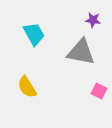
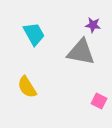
purple star: moved 5 px down
pink square: moved 10 px down
